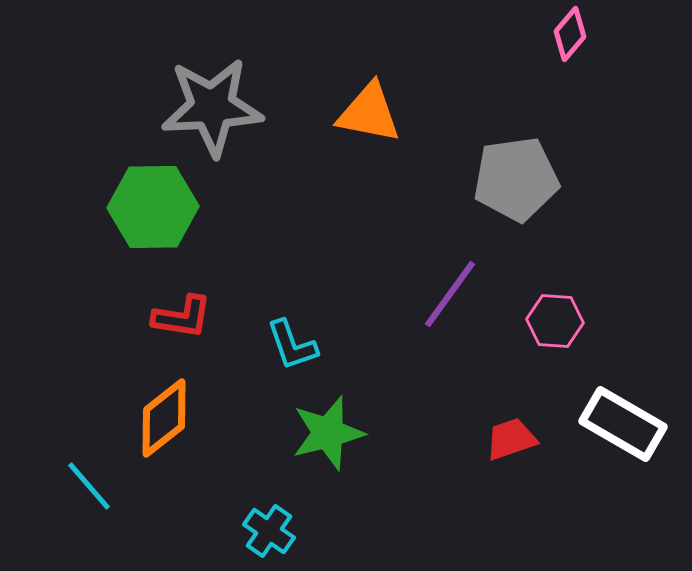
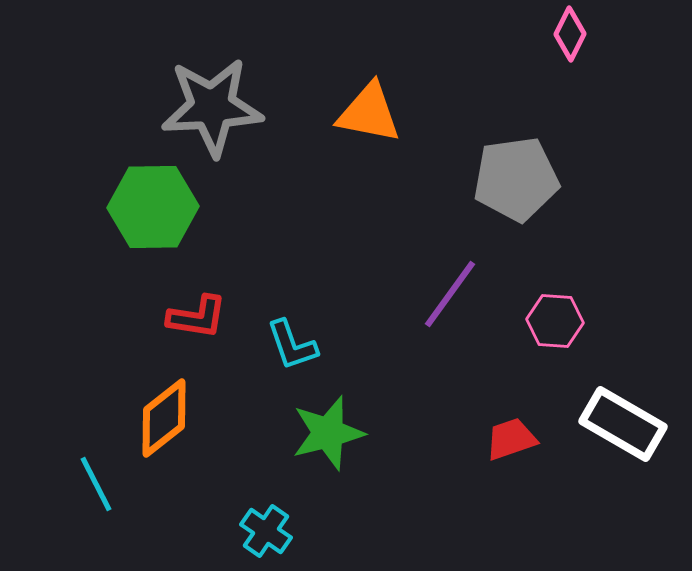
pink diamond: rotated 14 degrees counterclockwise
red L-shape: moved 15 px right
cyan line: moved 7 px right, 2 px up; rotated 14 degrees clockwise
cyan cross: moved 3 px left
